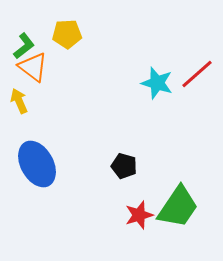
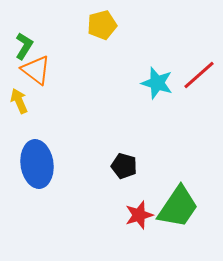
yellow pentagon: moved 35 px right, 9 px up; rotated 12 degrees counterclockwise
green L-shape: rotated 20 degrees counterclockwise
orange triangle: moved 3 px right, 3 px down
red line: moved 2 px right, 1 px down
blue ellipse: rotated 21 degrees clockwise
